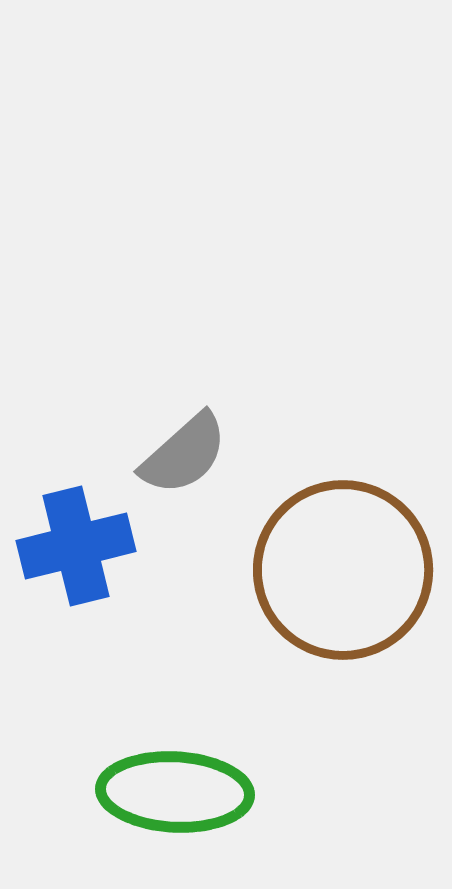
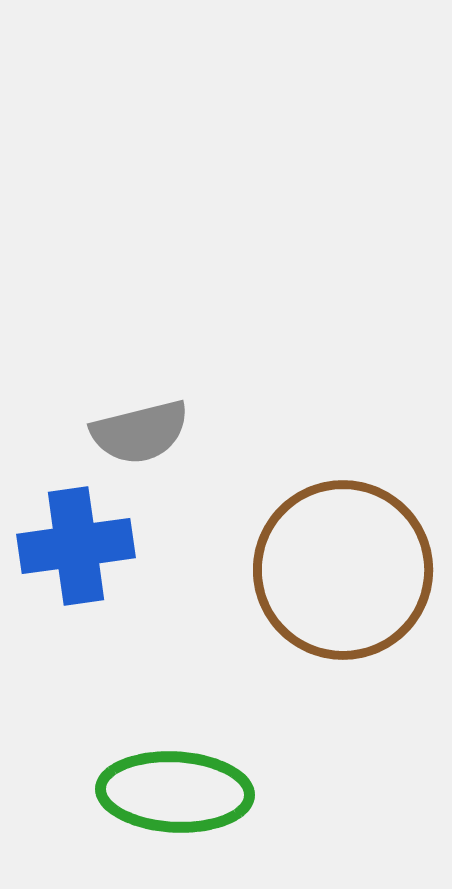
gray semicircle: moved 44 px left, 22 px up; rotated 28 degrees clockwise
blue cross: rotated 6 degrees clockwise
